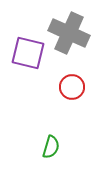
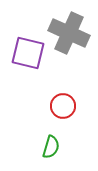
red circle: moved 9 px left, 19 px down
